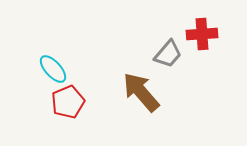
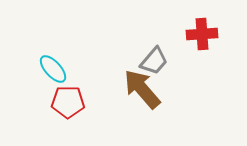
gray trapezoid: moved 14 px left, 7 px down
brown arrow: moved 1 px right, 3 px up
red pentagon: rotated 24 degrees clockwise
